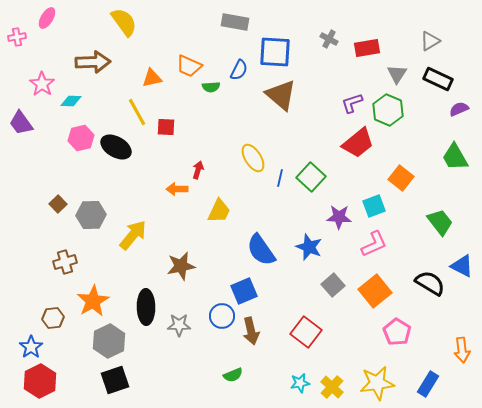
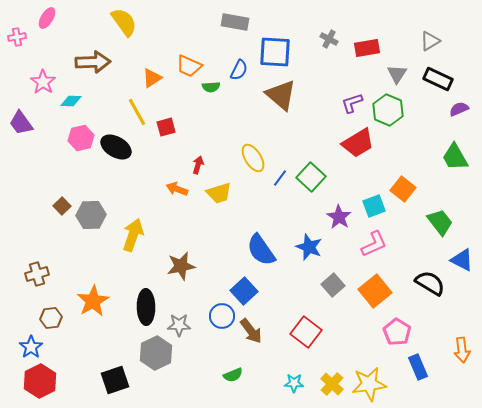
orange triangle at (152, 78): rotated 20 degrees counterclockwise
pink star at (42, 84): moved 1 px right, 2 px up
red square at (166, 127): rotated 18 degrees counterclockwise
red trapezoid at (358, 143): rotated 8 degrees clockwise
red arrow at (198, 170): moved 5 px up
blue line at (280, 178): rotated 24 degrees clockwise
orange square at (401, 178): moved 2 px right, 11 px down
orange arrow at (177, 189): rotated 20 degrees clockwise
brown square at (58, 204): moved 4 px right, 2 px down
yellow trapezoid at (219, 211): moved 18 px up; rotated 48 degrees clockwise
purple star at (339, 217): rotated 30 degrees clockwise
yellow arrow at (133, 235): rotated 20 degrees counterclockwise
brown cross at (65, 262): moved 28 px left, 12 px down
blue triangle at (462, 266): moved 6 px up
blue square at (244, 291): rotated 20 degrees counterclockwise
brown hexagon at (53, 318): moved 2 px left
brown arrow at (251, 331): rotated 24 degrees counterclockwise
gray hexagon at (109, 341): moved 47 px right, 12 px down
cyan star at (300, 383): moved 6 px left; rotated 12 degrees clockwise
yellow star at (377, 383): moved 8 px left, 1 px down
blue rectangle at (428, 384): moved 10 px left, 17 px up; rotated 55 degrees counterclockwise
yellow cross at (332, 387): moved 3 px up
